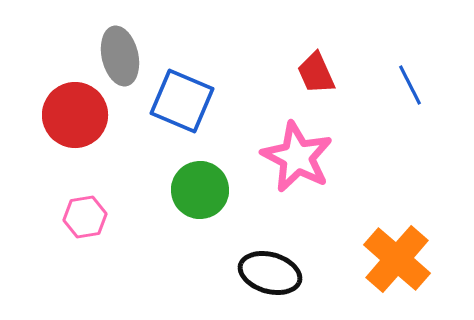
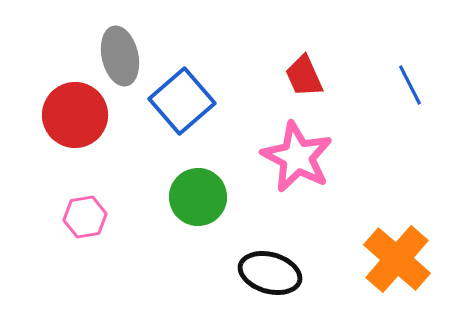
red trapezoid: moved 12 px left, 3 px down
blue square: rotated 26 degrees clockwise
green circle: moved 2 px left, 7 px down
